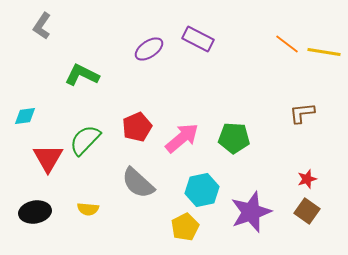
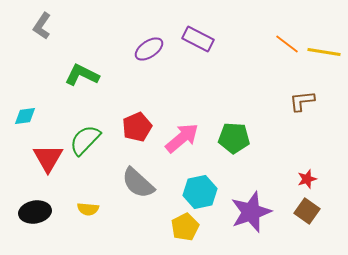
brown L-shape: moved 12 px up
cyan hexagon: moved 2 px left, 2 px down
